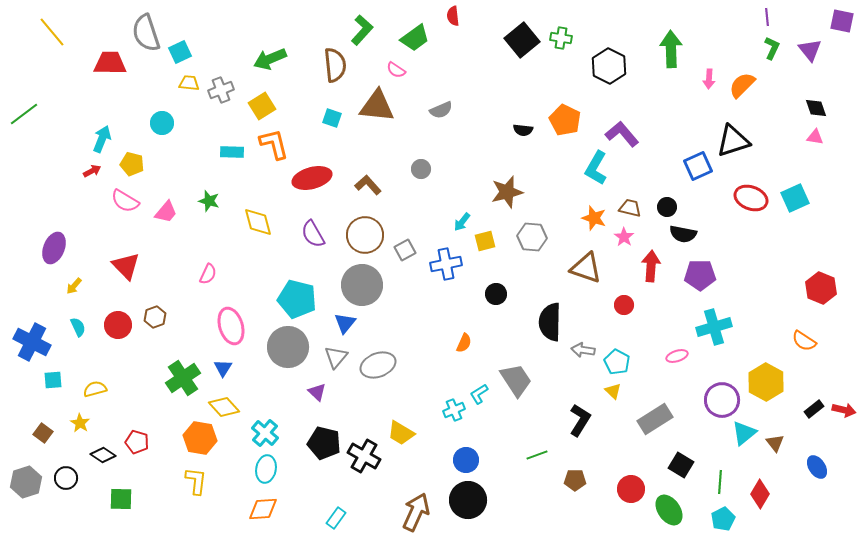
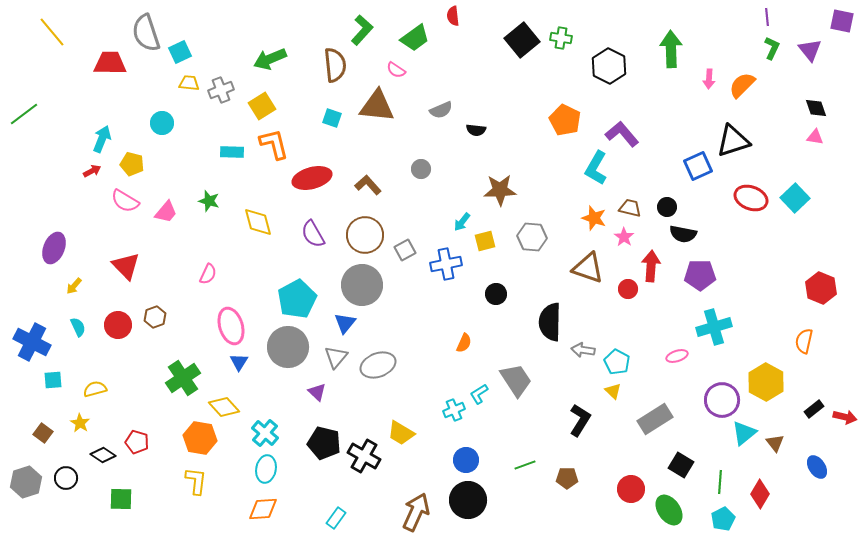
black semicircle at (523, 130): moved 47 px left
brown star at (507, 192): moved 7 px left, 2 px up; rotated 12 degrees clockwise
cyan square at (795, 198): rotated 20 degrees counterclockwise
brown triangle at (586, 268): moved 2 px right
cyan pentagon at (297, 299): rotated 30 degrees clockwise
red circle at (624, 305): moved 4 px right, 16 px up
orange semicircle at (804, 341): rotated 70 degrees clockwise
blue triangle at (223, 368): moved 16 px right, 6 px up
red arrow at (844, 410): moved 1 px right, 7 px down
green line at (537, 455): moved 12 px left, 10 px down
brown pentagon at (575, 480): moved 8 px left, 2 px up
